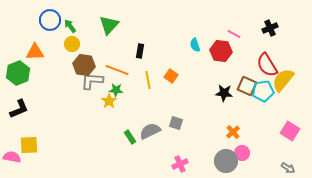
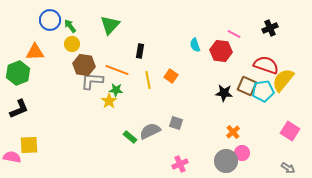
green triangle: moved 1 px right
red semicircle: moved 1 px left; rotated 140 degrees clockwise
green rectangle: rotated 16 degrees counterclockwise
